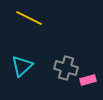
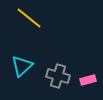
yellow line: rotated 12 degrees clockwise
gray cross: moved 8 px left, 8 px down
